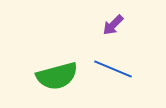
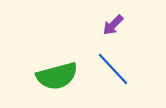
blue line: rotated 24 degrees clockwise
